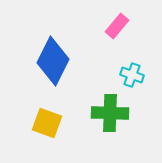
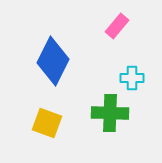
cyan cross: moved 3 px down; rotated 20 degrees counterclockwise
